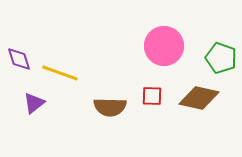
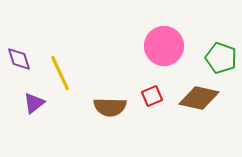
yellow line: rotated 45 degrees clockwise
red square: rotated 25 degrees counterclockwise
